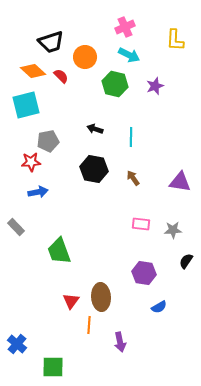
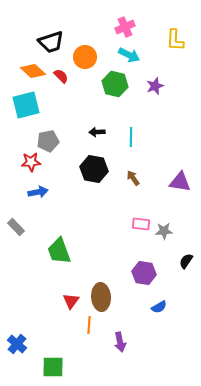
black arrow: moved 2 px right, 3 px down; rotated 21 degrees counterclockwise
gray star: moved 9 px left, 1 px down
